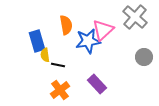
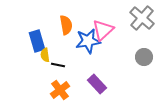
gray cross: moved 7 px right, 1 px down
